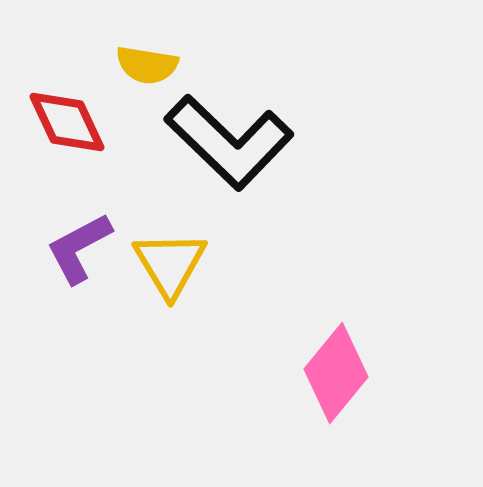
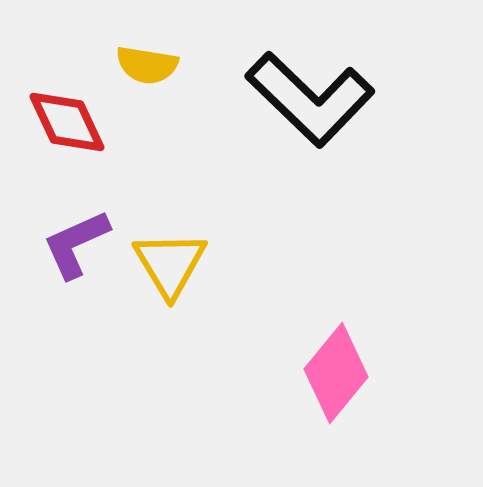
black L-shape: moved 81 px right, 43 px up
purple L-shape: moved 3 px left, 4 px up; rotated 4 degrees clockwise
